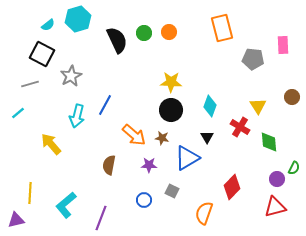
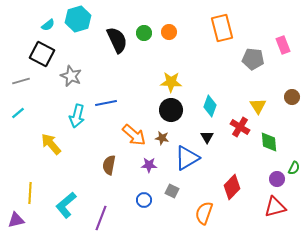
pink rectangle: rotated 18 degrees counterclockwise
gray star: rotated 20 degrees counterclockwise
gray line: moved 9 px left, 3 px up
blue line: moved 1 px right, 2 px up; rotated 50 degrees clockwise
